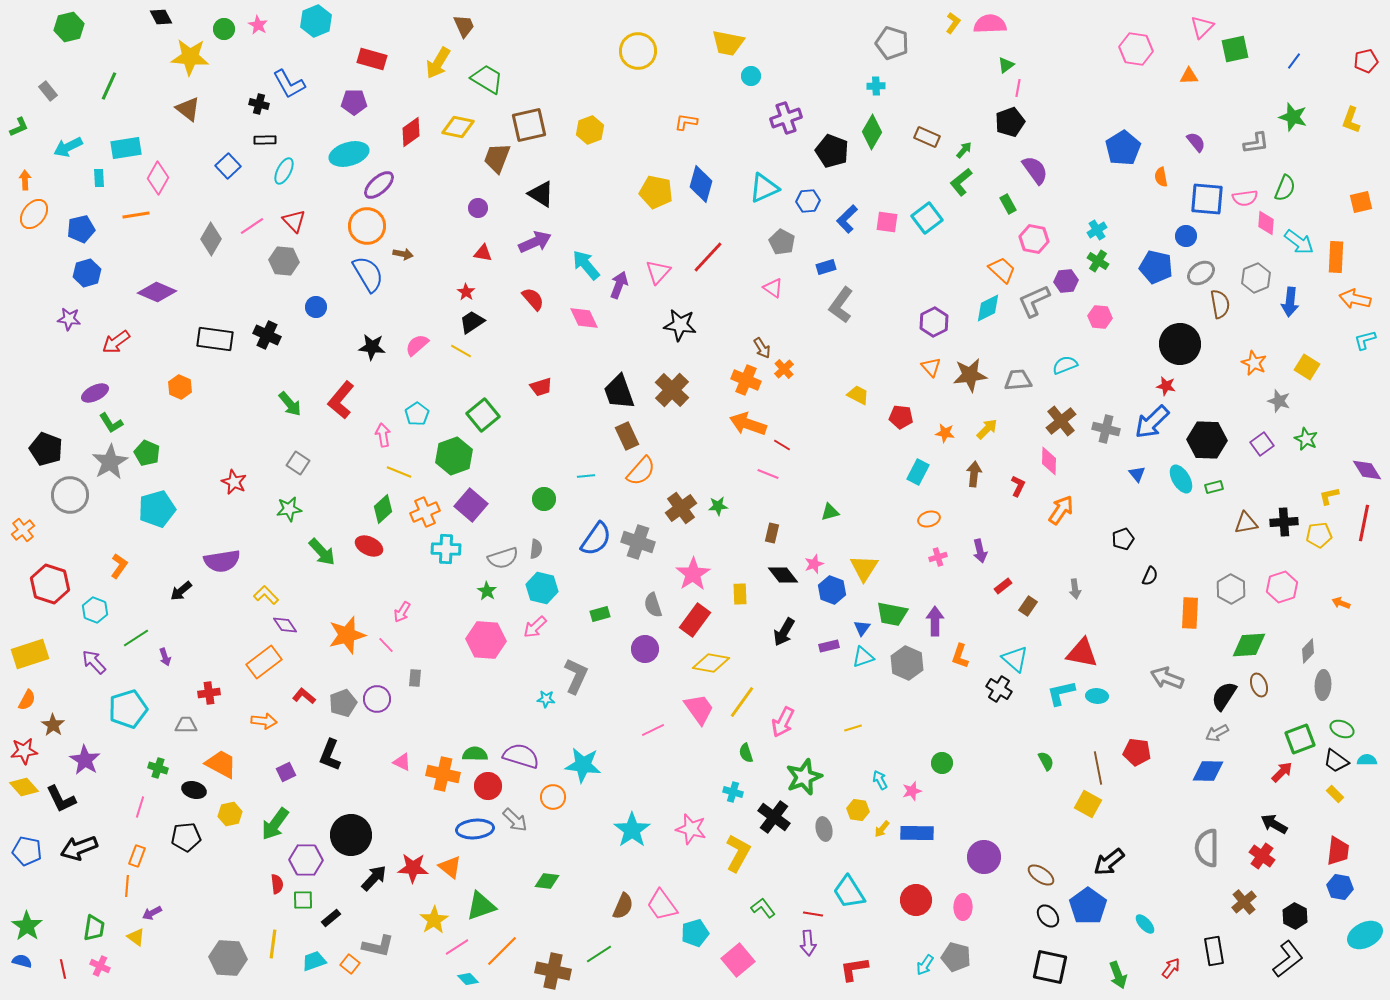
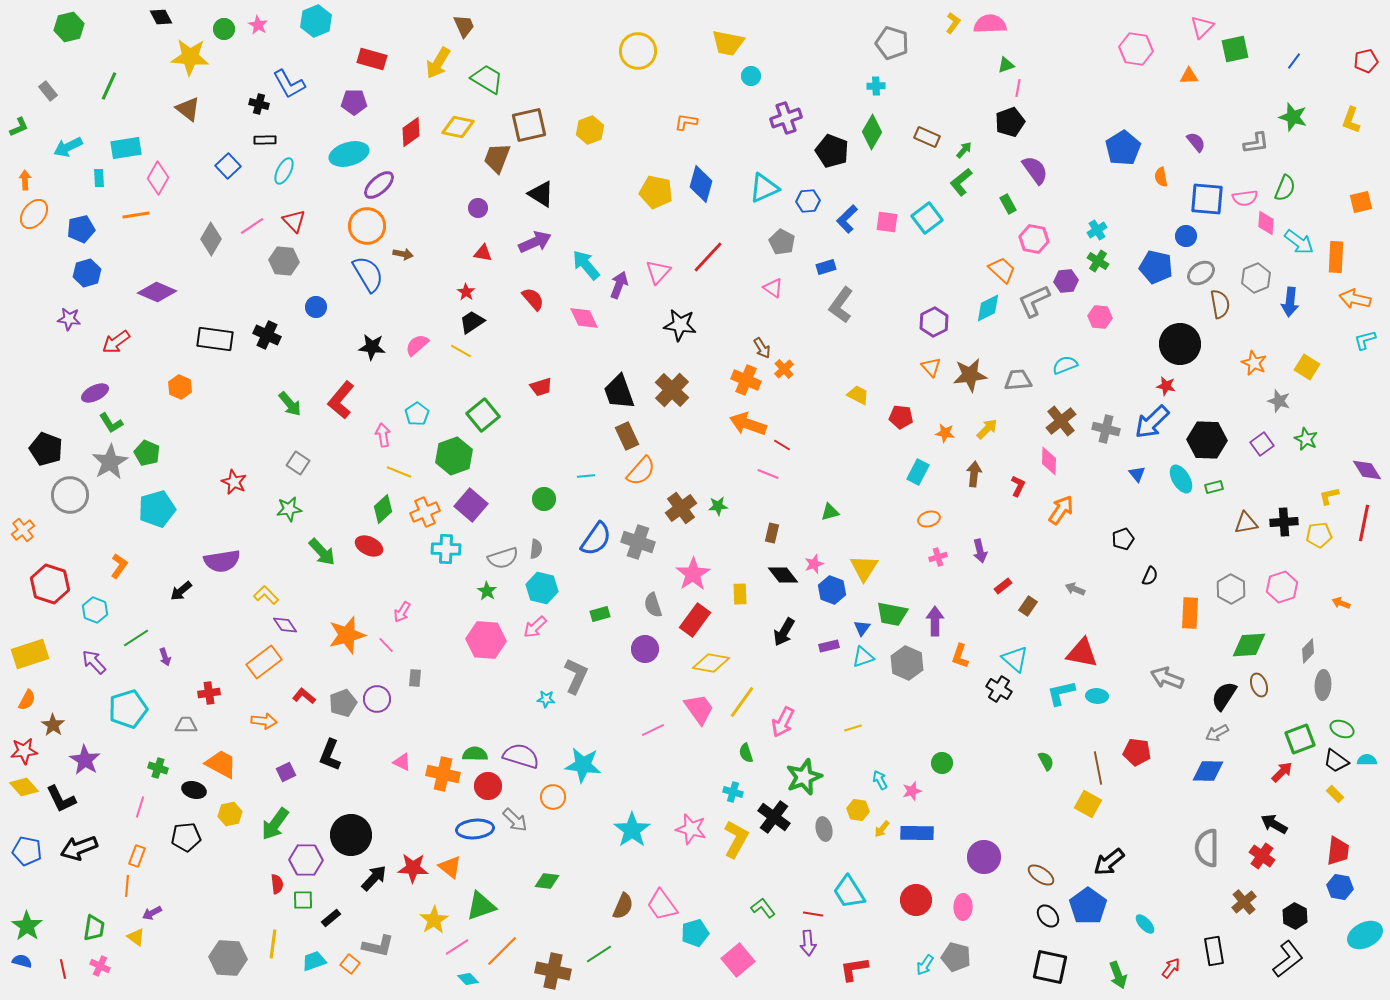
green triangle at (1006, 65): rotated 18 degrees clockwise
gray arrow at (1075, 589): rotated 120 degrees clockwise
yellow L-shape at (738, 853): moved 2 px left, 14 px up
